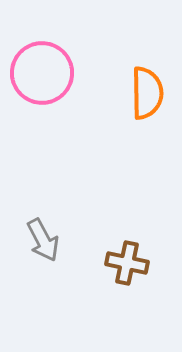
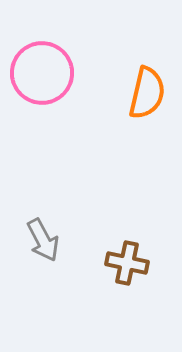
orange semicircle: rotated 14 degrees clockwise
